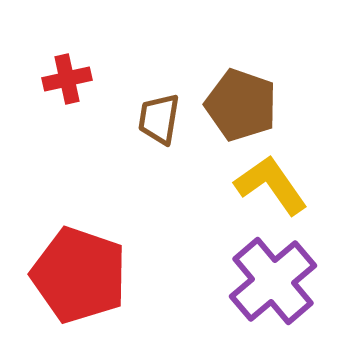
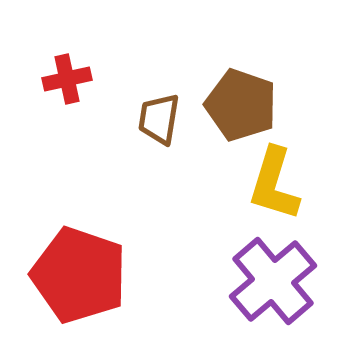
yellow L-shape: moved 3 px right, 1 px up; rotated 128 degrees counterclockwise
